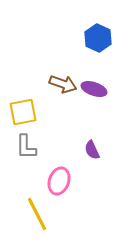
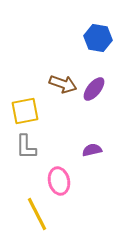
blue hexagon: rotated 16 degrees counterclockwise
purple ellipse: rotated 70 degrees counterclockwise
yellow square: moved 2 px right, 1 px up
purple semicircle: rotated 102 degrees clockwise
pink ellipse: rotated 32 degrees counterclockwise
